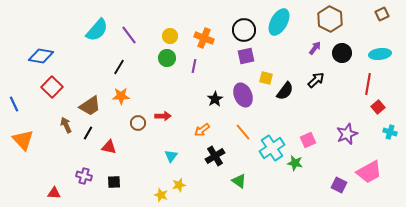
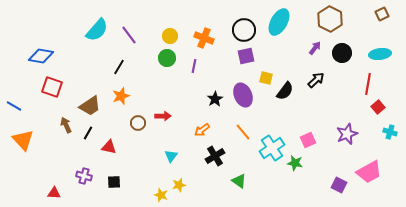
red square at (52, 87): rotated 25 degrees counterclockwise
orange star at (121, 96): rotated 18 degrees counterclockwise
blue line at (14, 104): moved 2 px down; rotated 35 degrees counterclockwise
